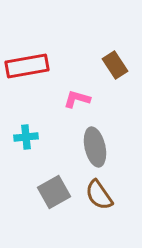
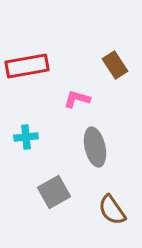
brown semicircle: moved 13 px right, 15 px down
